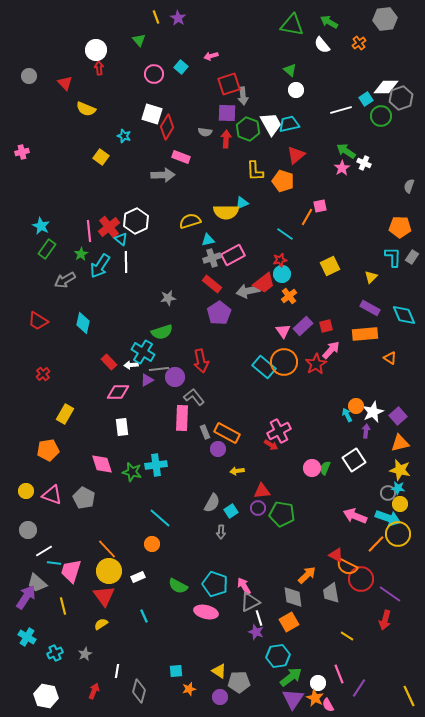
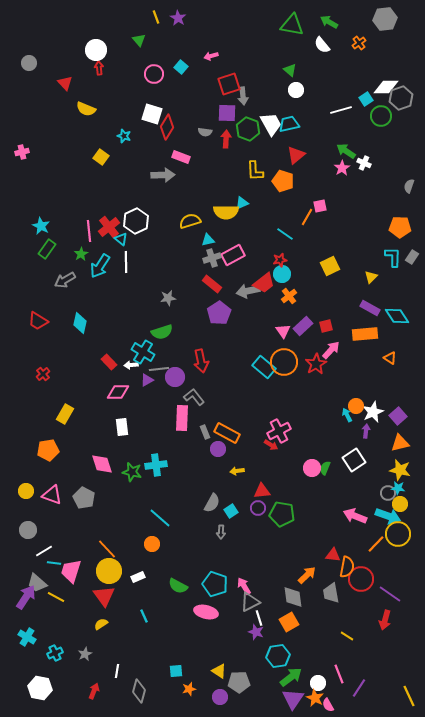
gray circle at (29, 76): moved 13 px up
cyan diamond at (404, 315): moved 7 px left, 1 px down; rotated 10 degrees counterclockwise
cyan diamond at (83, 323): moved 3 px left
cyan arrow at (388, 518): moved 2 px up
red triangle at (336, 555): moved 3 px left; rotated 21 degrees counterclockwise
orange semicircle at (347, 567): rotated 105 degrees counterclockwise
yellow line at (63, 606): moved 7 px left, 9 px up; rotated 48 degrees counterclockwise
white hexagon at (46, 696): moved 6 px left, 8 px up
